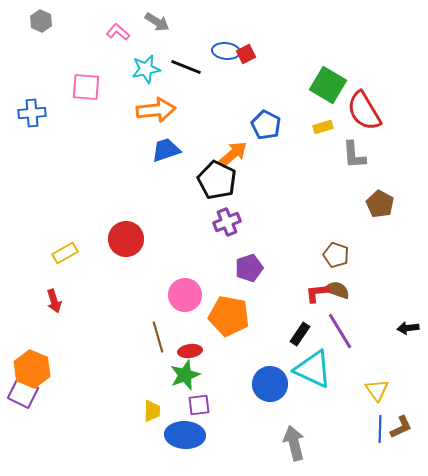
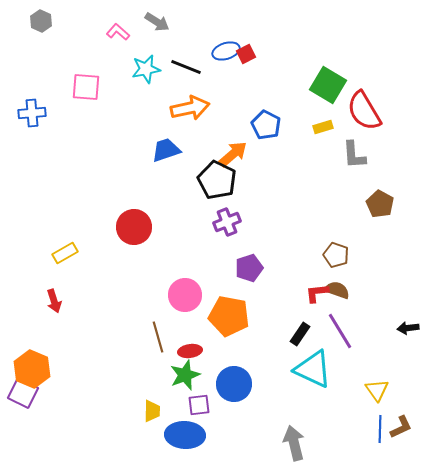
blue ellipse at (226, 51): rotated 24 degrees counterclockwise
orange arrow at (156, 110): moved 34 px right, 2 px up; rotated 6 degrees counterclockwise
red circle at (126, 239): moved 8 px right, 12 px up
blue circle at (270, 384): moved 36 px left
